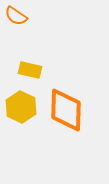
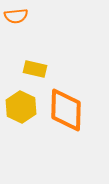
orange semicircle: rotated 40 degrees counterclockwise
yellow rectangle: moved 5 px right, 1 px up
